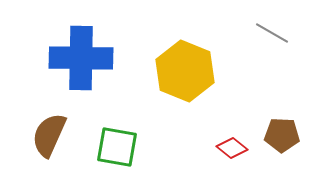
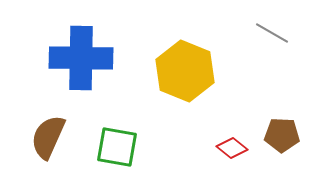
brown semicircle: moved 1 px left, 2 px down
